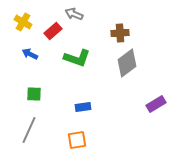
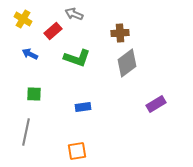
yellow cross: moved 3 px up
gray line: moved 3 px left, 2 px down; rotated 12 degrees counterclockwise
orange square: moved 11 px down
